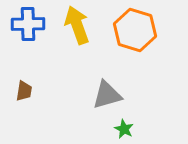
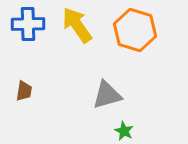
yellow arrow: rotated 15 degrees counterclockwise
green star: moved 2 px down
